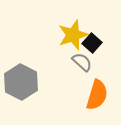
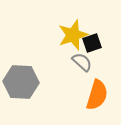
black square: rotated 30 degrees clockwise
gray hexagon: rotated 24 degrees counterclockwise
